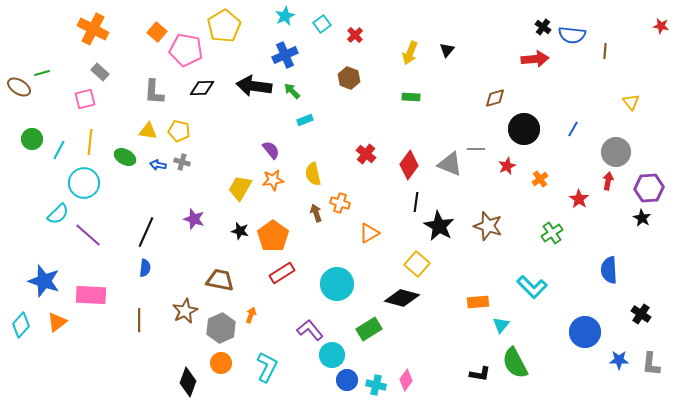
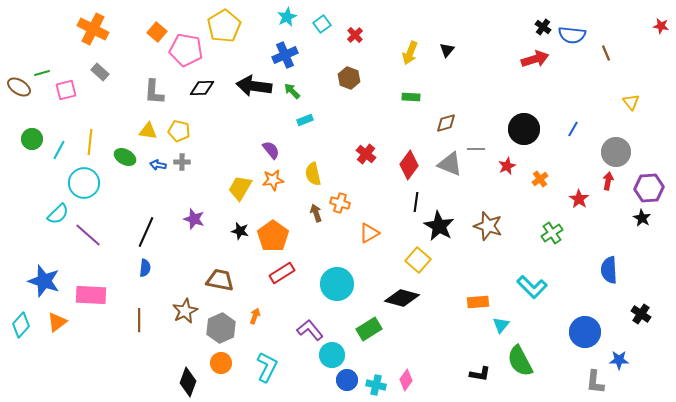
cyan star at (285, 16): moved 2 px right, 1 px down
brown line at (605, 51): moved 1 px right, 2 px down; rotated 28 degrees counterclockwise
red arrow at (535, 59): rotated 12 degrees counterclockwise
brown diamond at (495, 98): moved 49 px left, 25 px down
pink square at (85, 99): moved 19 px left, 9 px up
gray cross at (182, 162): rotated 14 degrees counterclockwise
yellow square at (417, 264): moved 1 px right, 4 px up
orange arrow at (251, 315): moved 4 px right, 1 px down
green semicircle at (515, 363): moved 5 px right, 2 px up
gray L-shape at (651, 364): moved 56 px left, 18 px down
